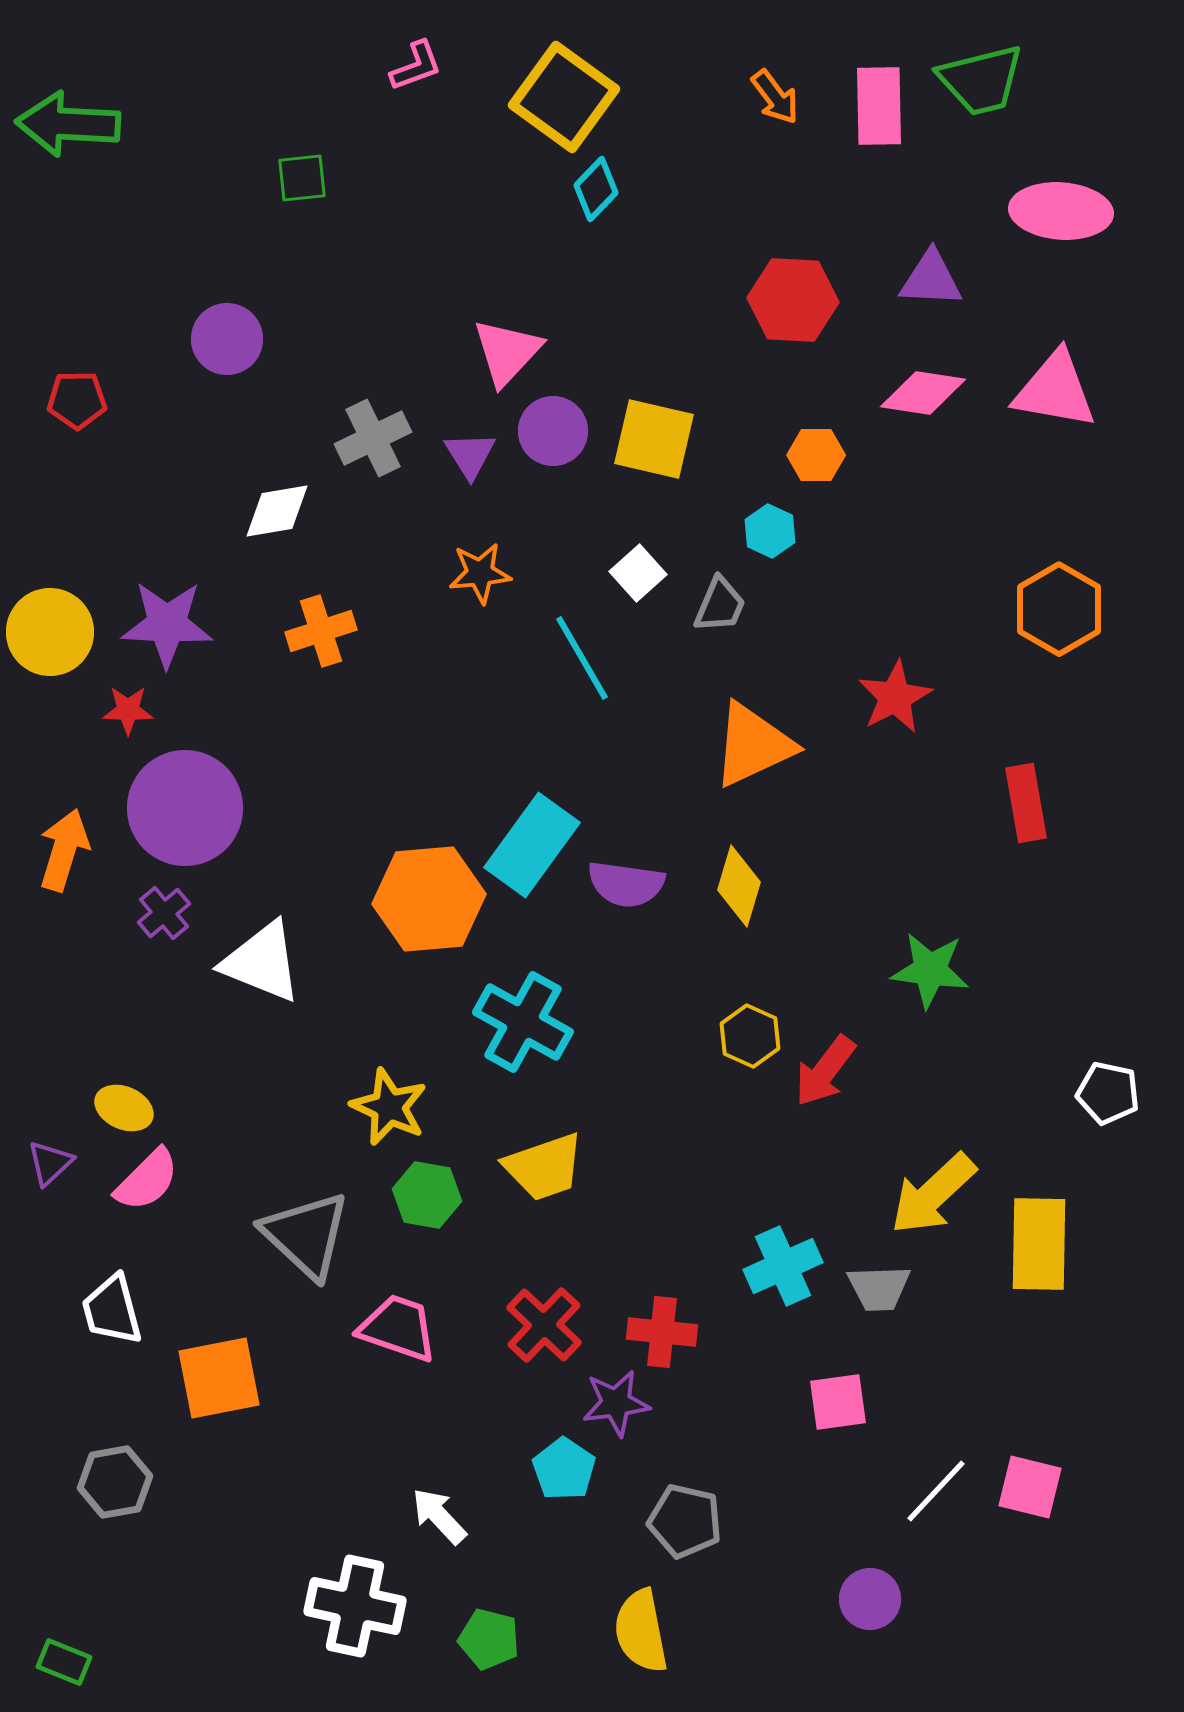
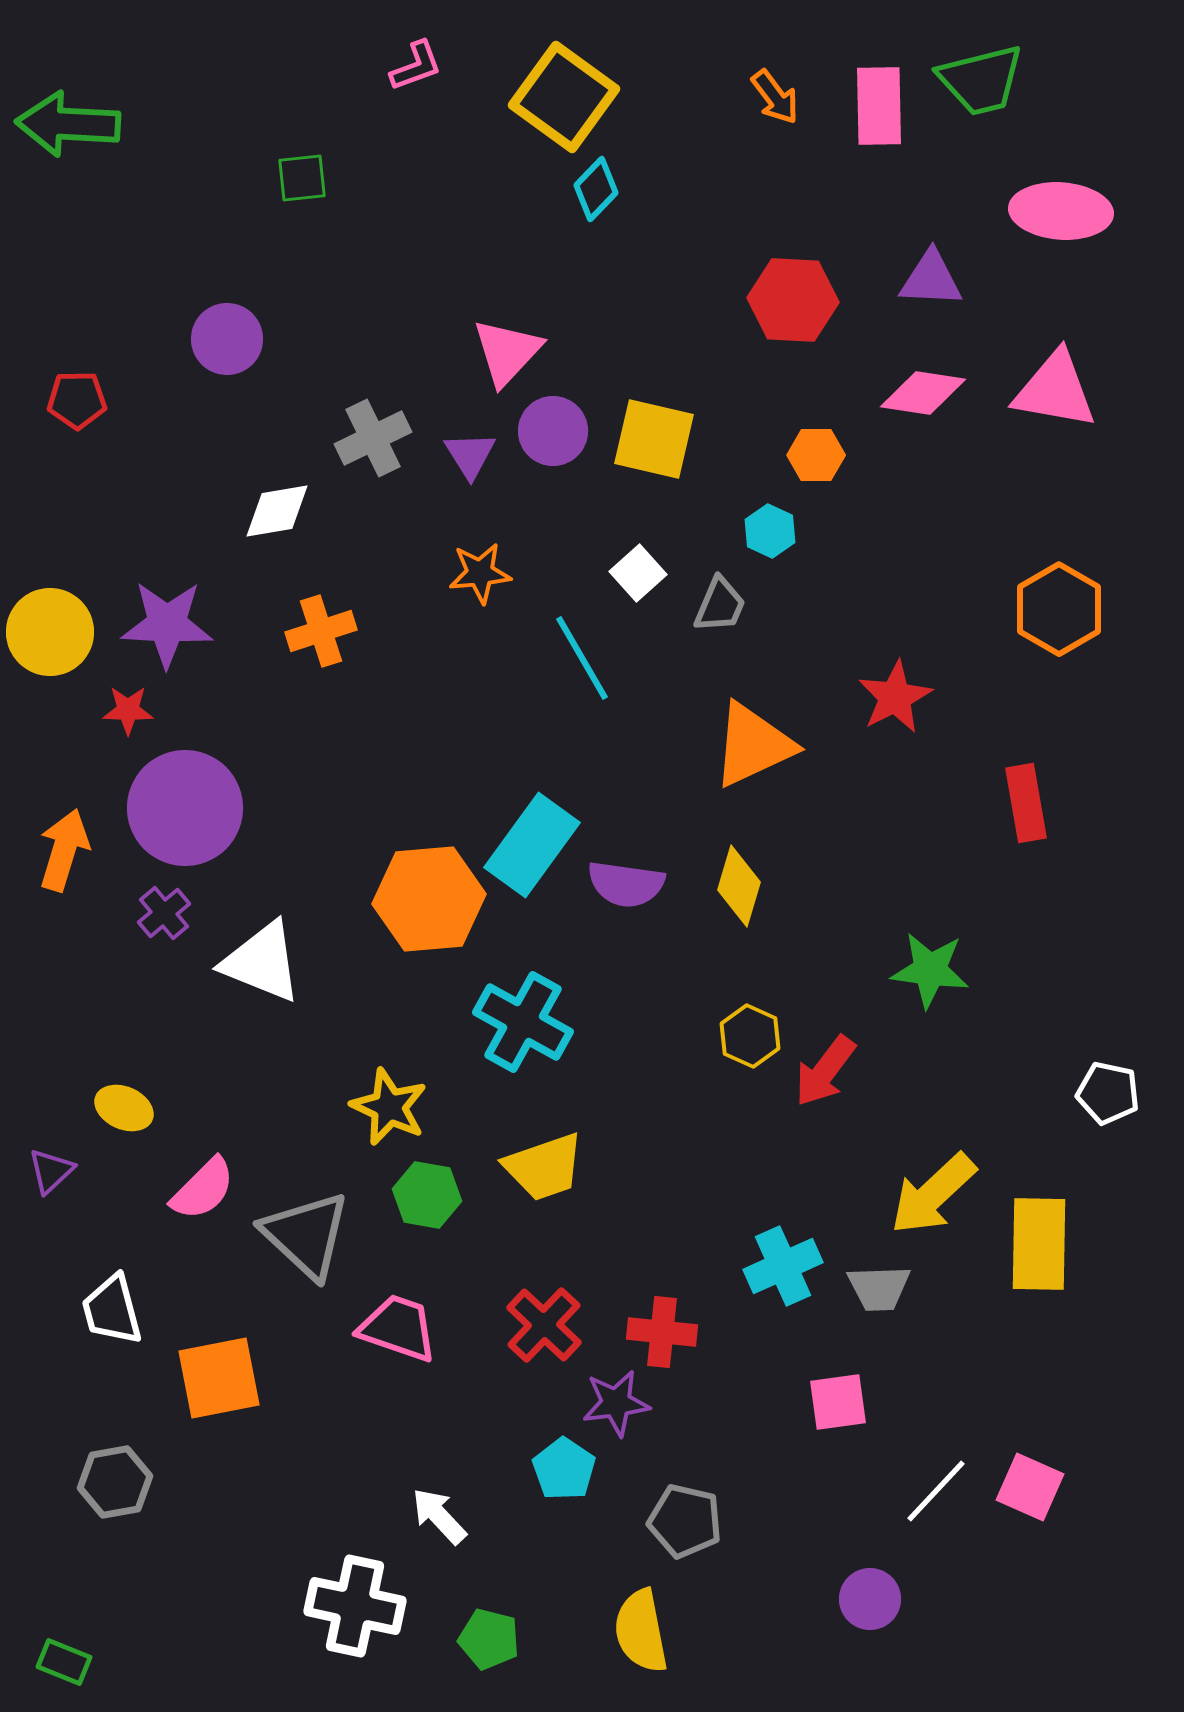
purple triangle at (50, 1163): moved 1 px right, 8 px down
pink semicircle at (147, 1180): moved 56 px right, 9 px down
pink square at (1030, 1487): rotated 10 degrees clockwise
